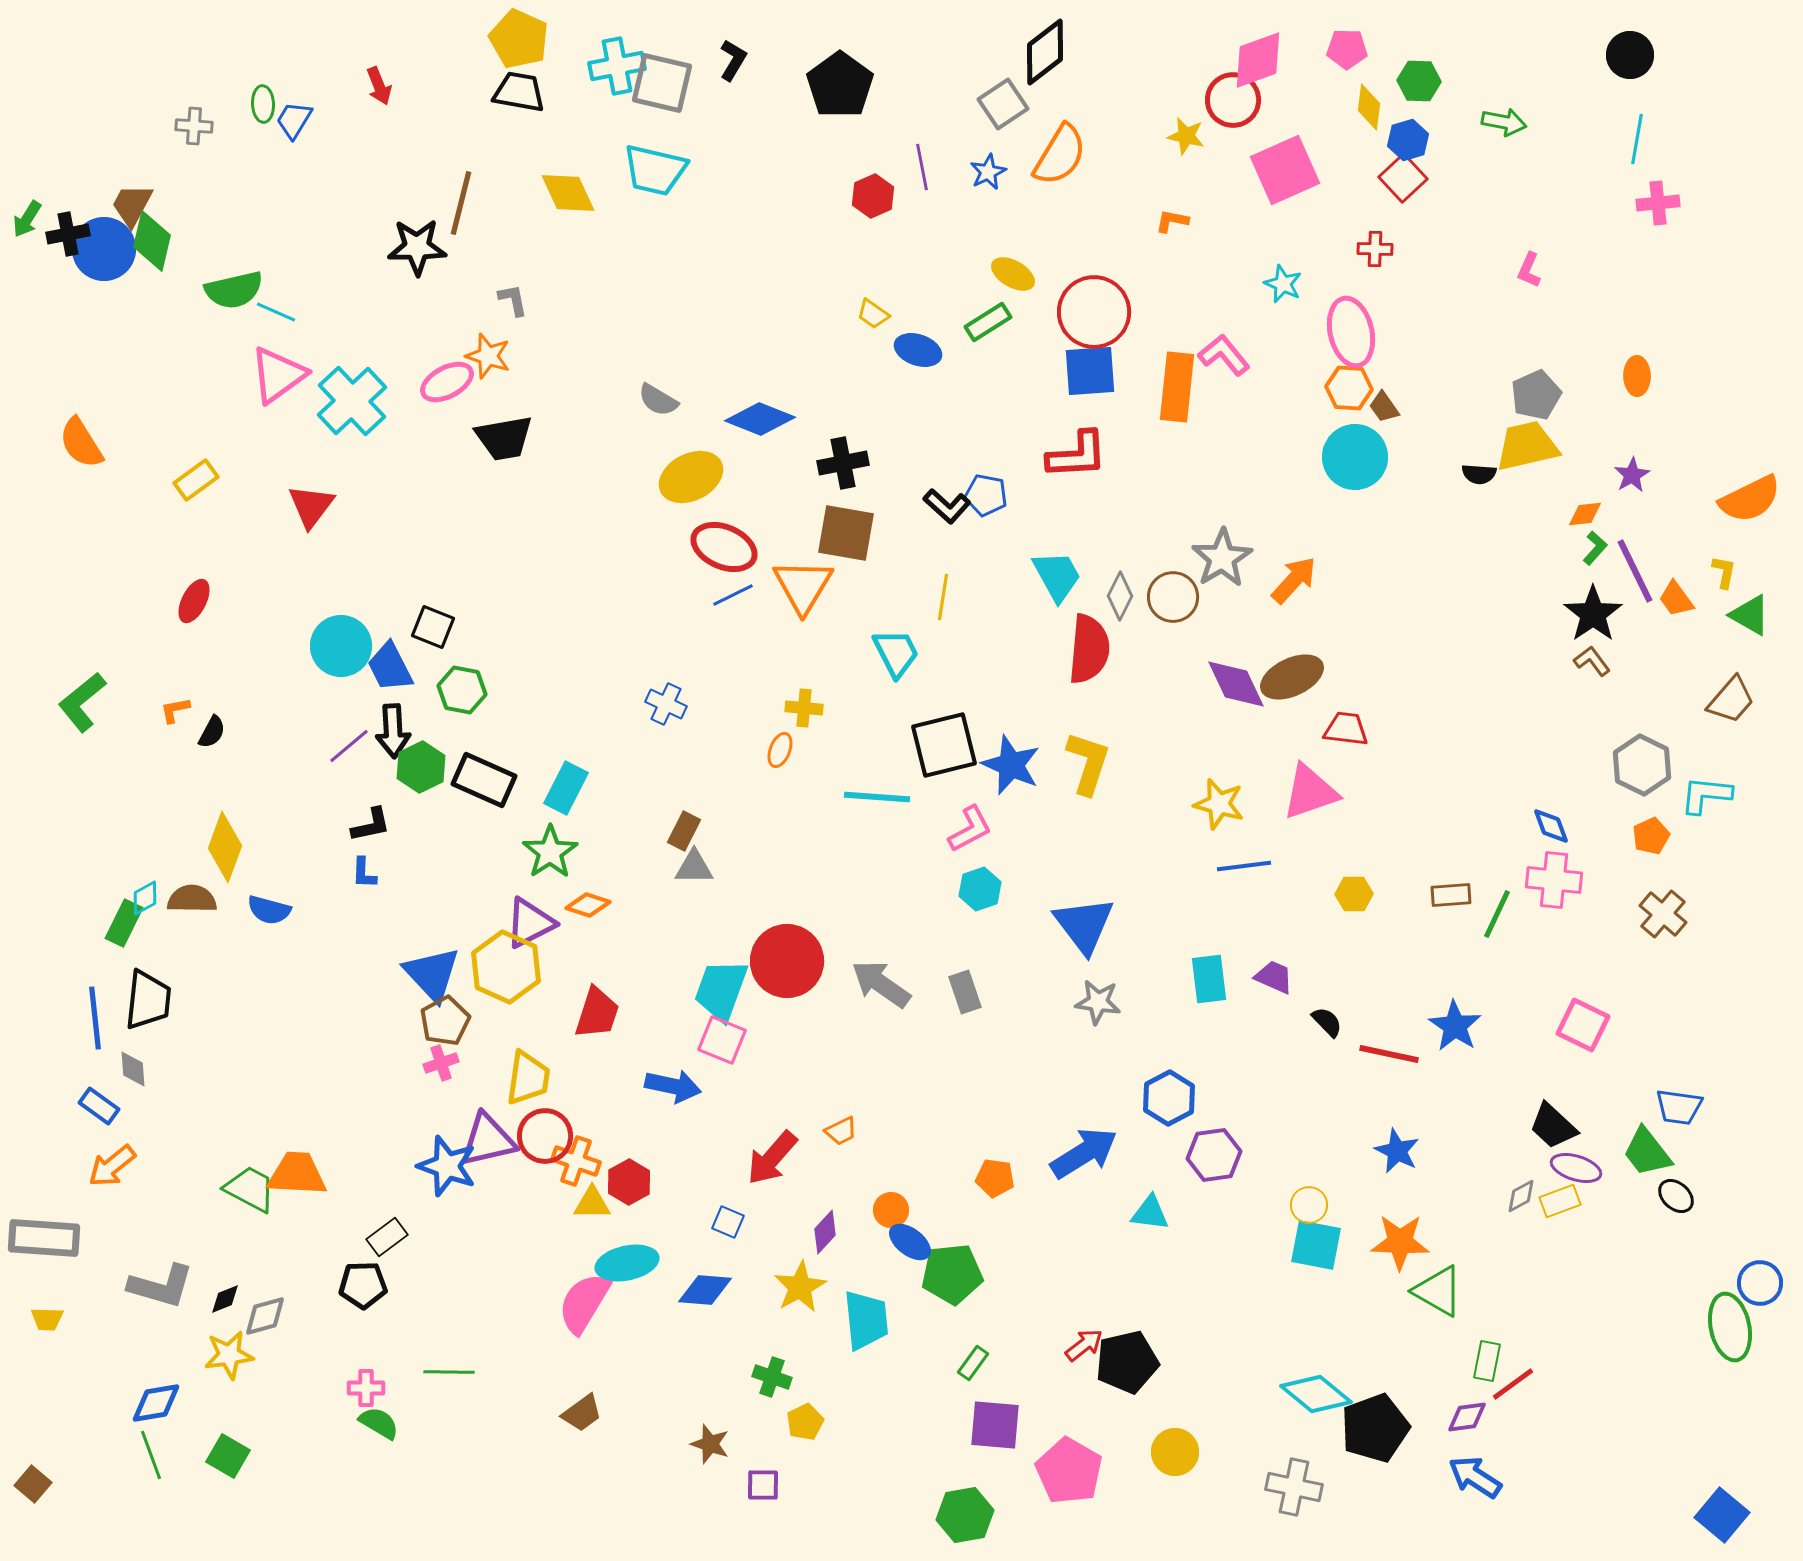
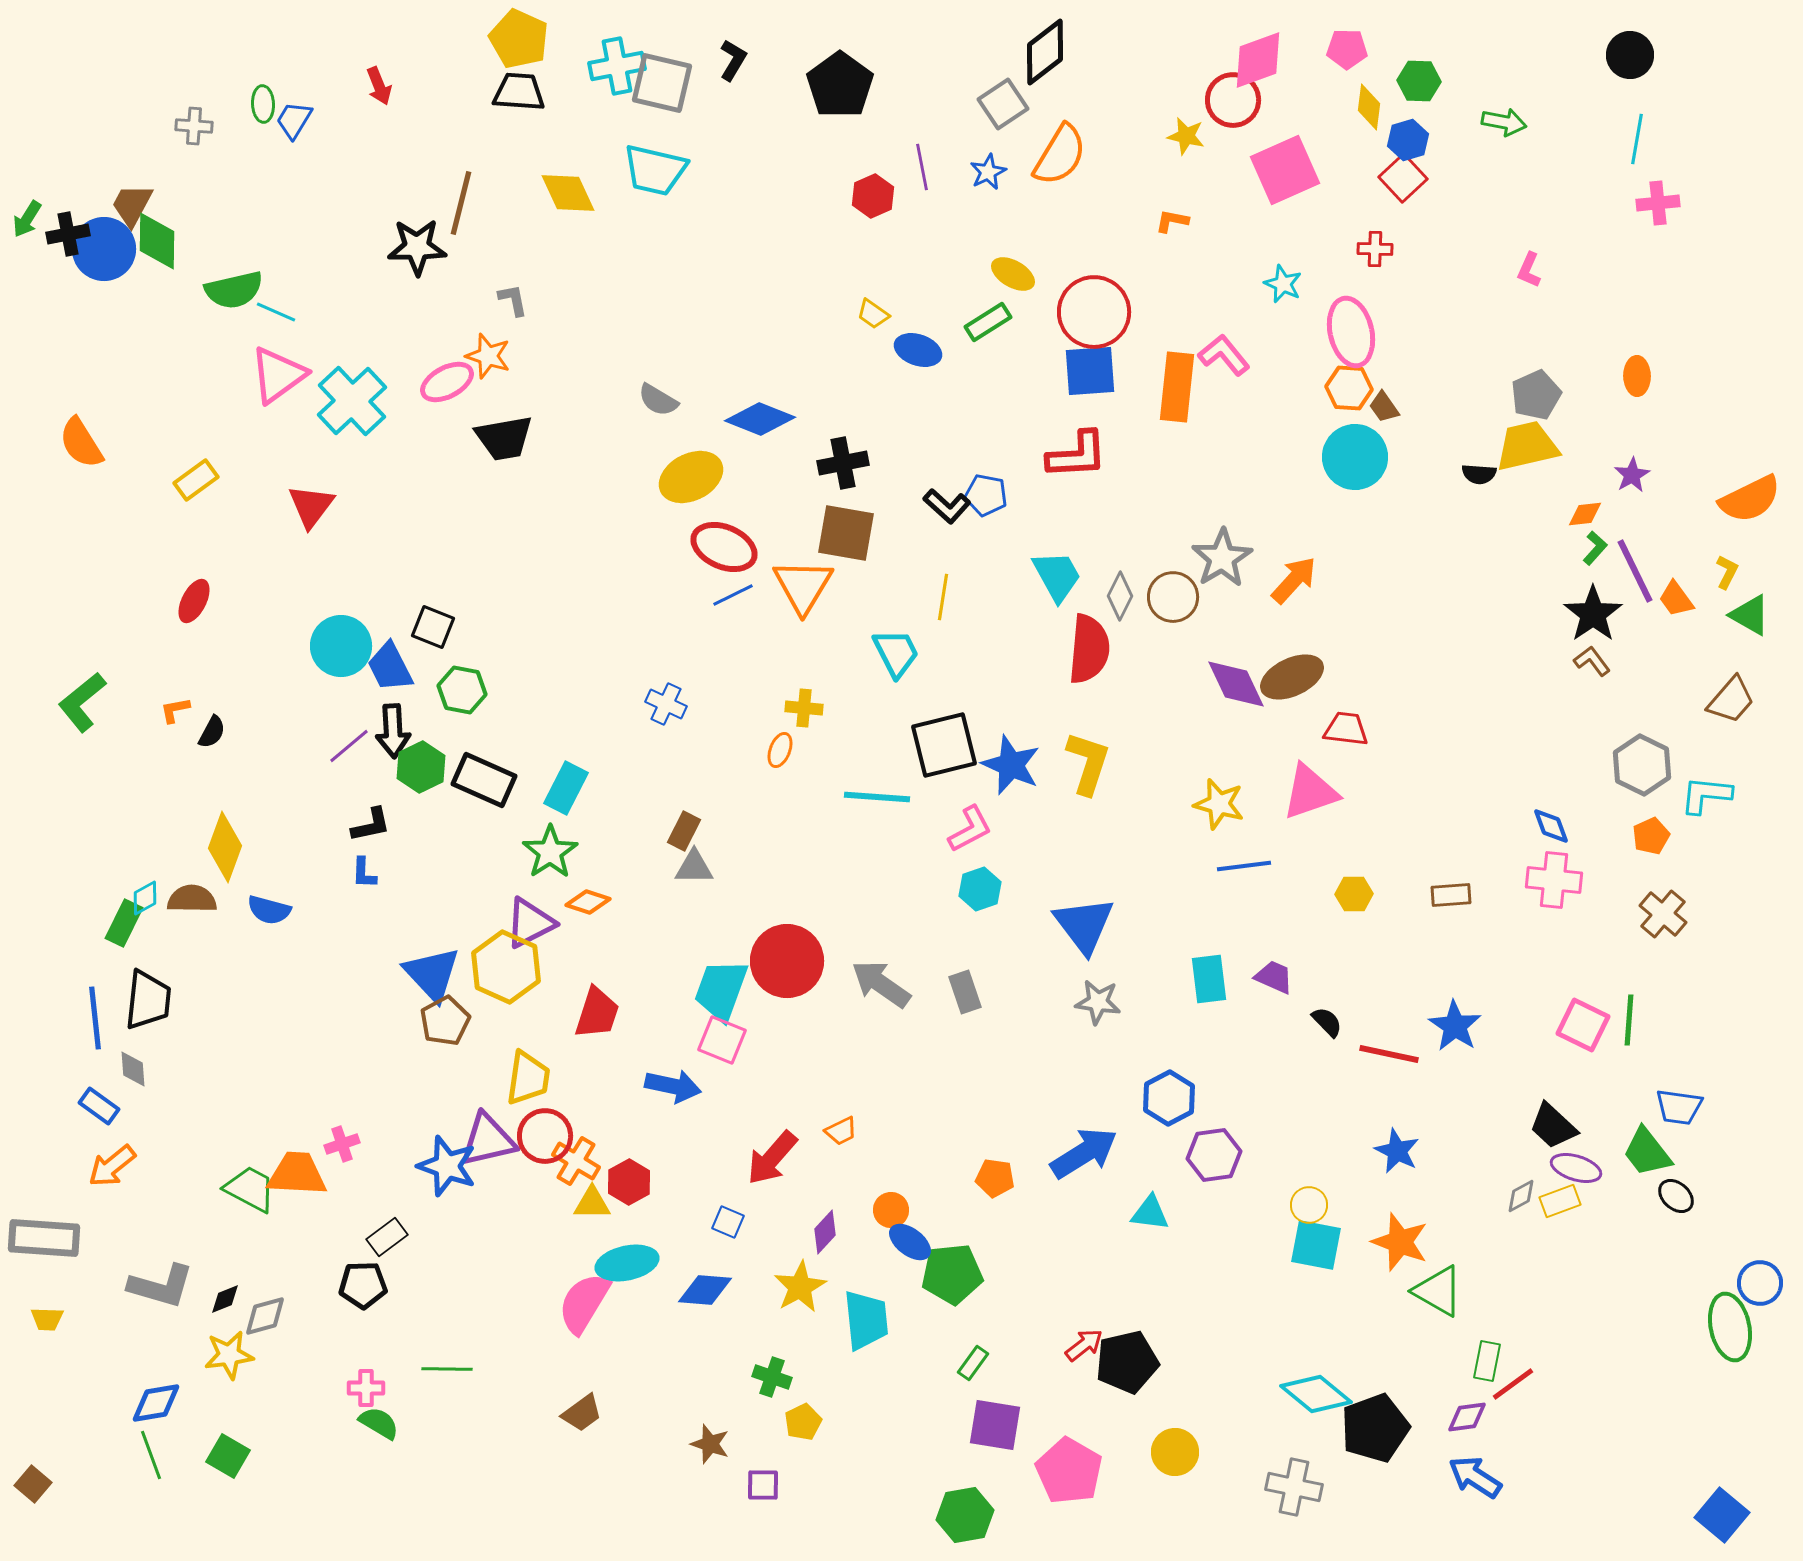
black trapezoid at (519, 92): rotated 6 degrees counterclockwise
green diamond at (152, 241): moved 5 px right; rotated 12 degrees counterclockwise
yellow L-shape at (1724, 572): moved 3 px right; rotated 16 degrees clockwise
orange diamond at (588, 905): moved 3 px up
green line at (1497, 914): moved 132 px right, 106 px down; rotated 21 degrees counterclockwise
pink cross at (441, 1063): moved 99 px left, 81 px down
orange cross at (576, 1161): rotated 12 degrees clockwise
orange star at (1400, 1242): rotated 18 degrees clockwise
green line at (449, 1372): moved 2 px left, 3 px up
yellow pentagon at (805, 1422): moved 2 px left
purple square at (995, 1425): rotated 4 degrees clockwise
